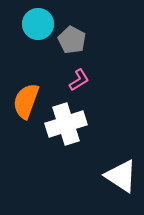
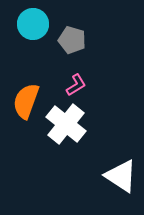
cyan circle: moved 5 px left
gray pentagon: rotated 12 degrees counterclockwise
pink L-shape: moved 3 px left, 5 px down
white cross: rotated 33 degrees counterclockwise
